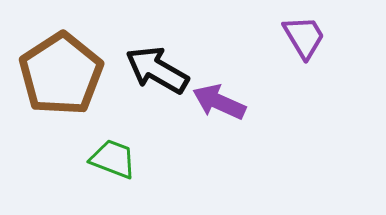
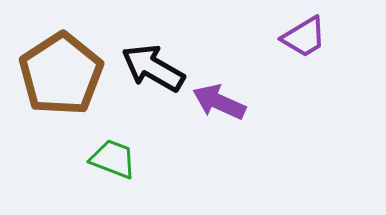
purple trapezoid: rotated 90 degrees clockwise
black arrow: moved 4 px left, 2 px up
